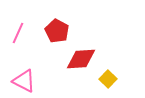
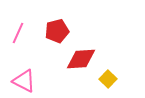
red pentagon: rotated 30 degrees clockwise
